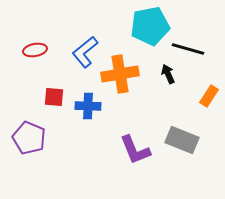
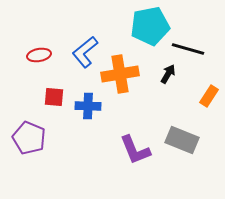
red ellipse: moved 4 px right, 5 px down
black arrow: rotated 54 degrees clockwise
